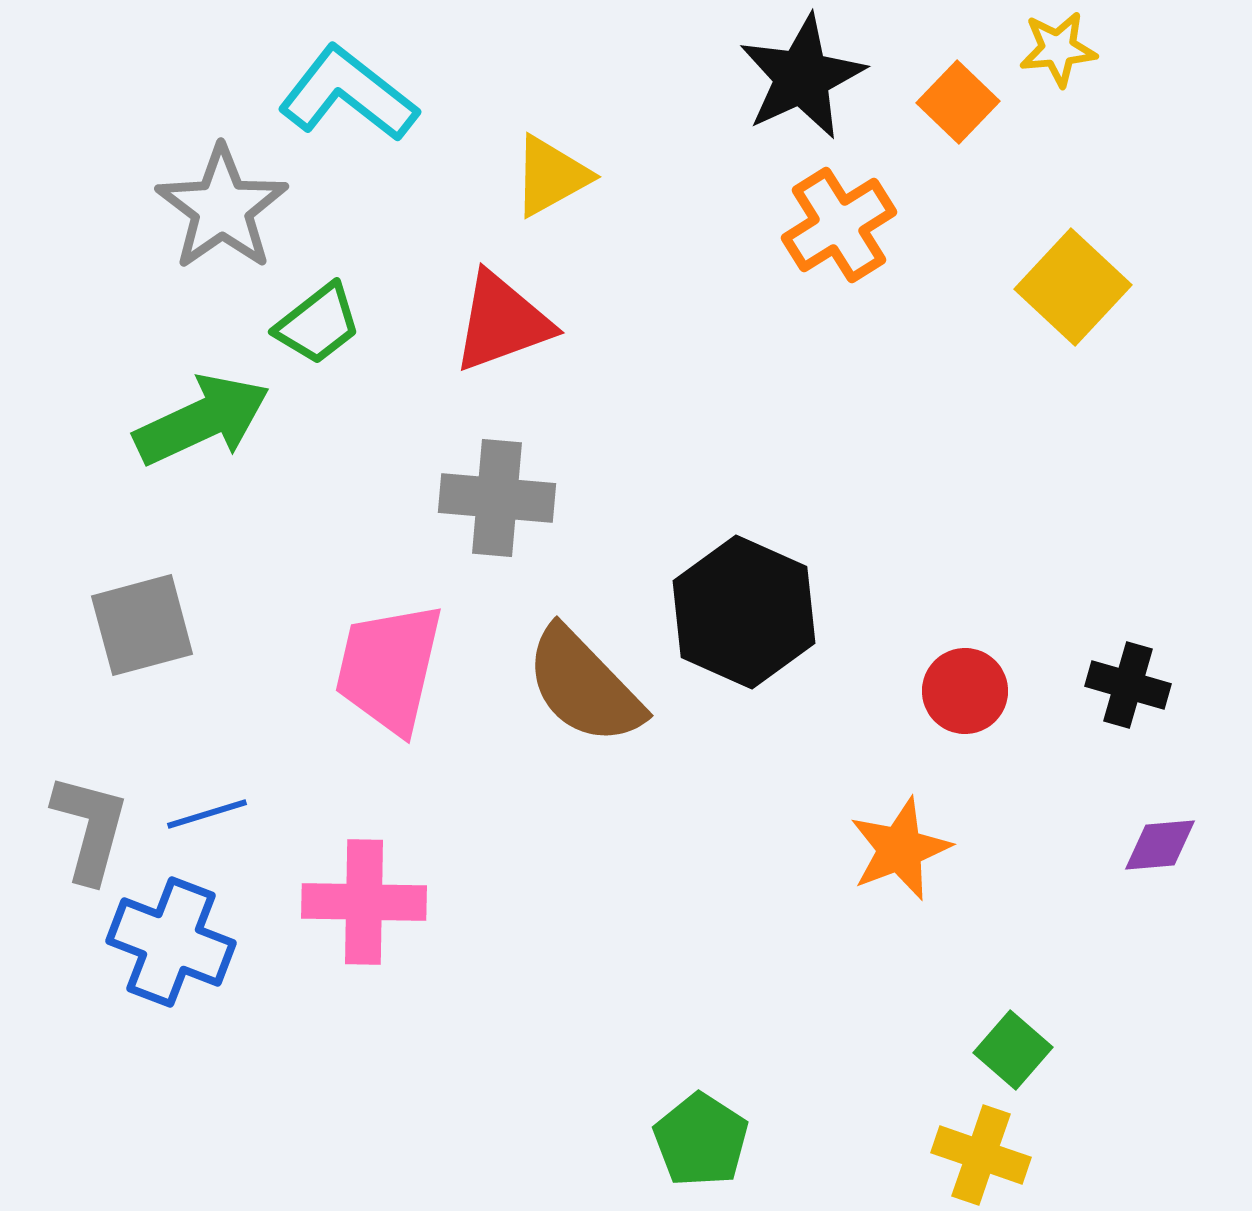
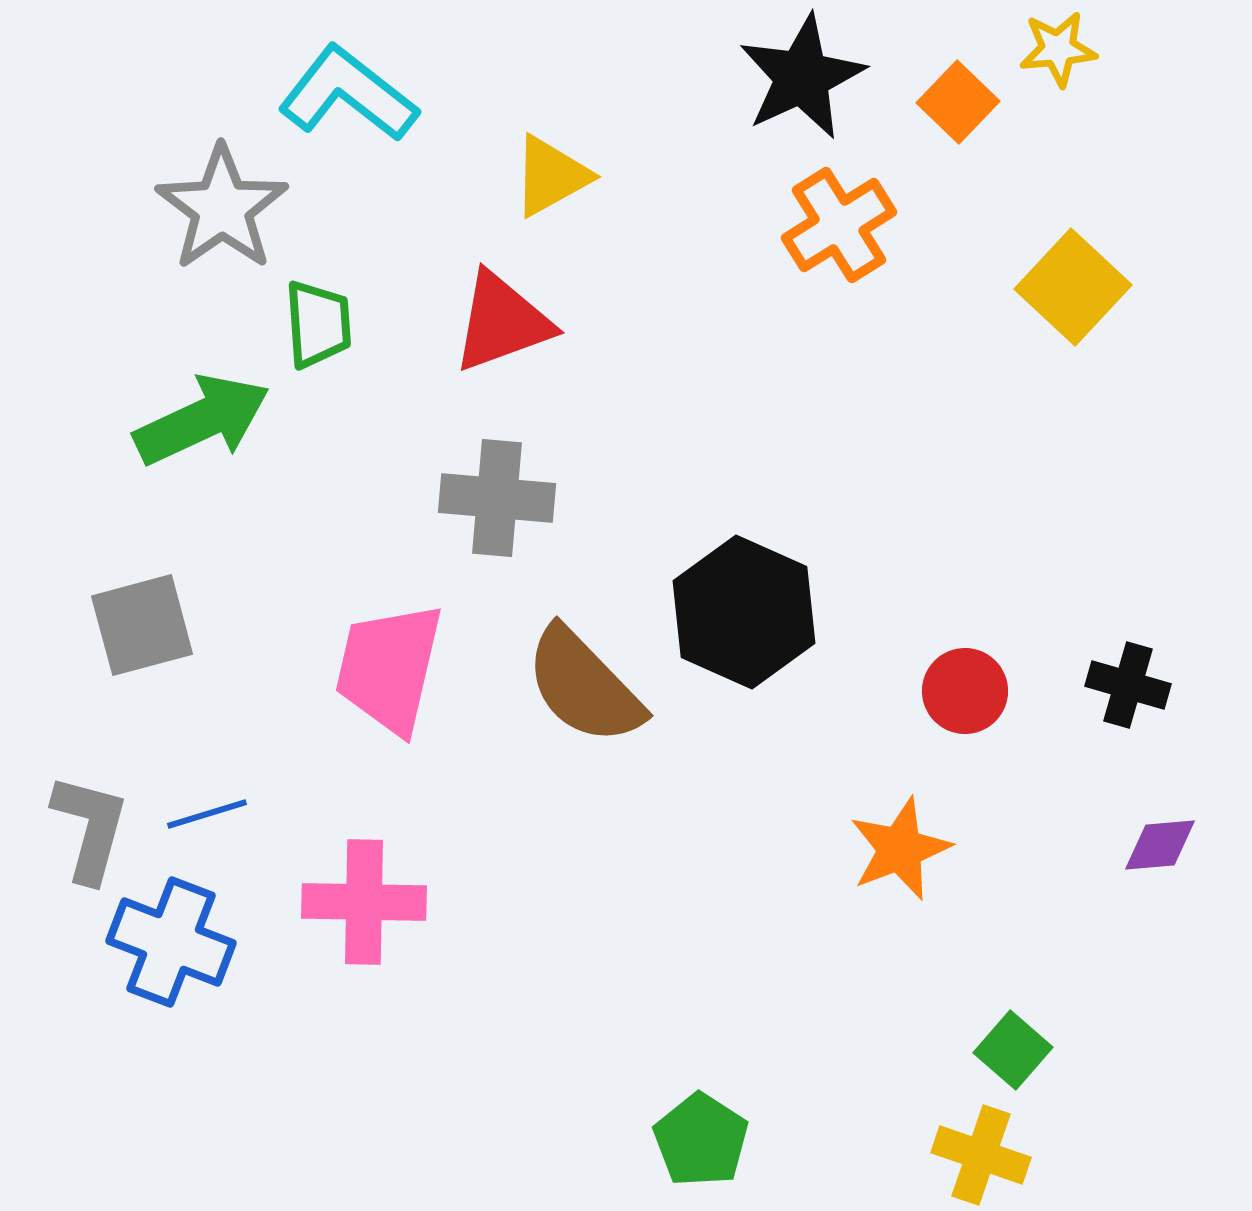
green trapezoid: rotated 56 degrees counterclockwise
